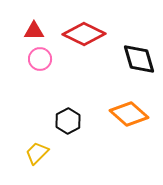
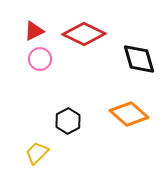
red triangle: rotated 25 degrees counterclockwise
